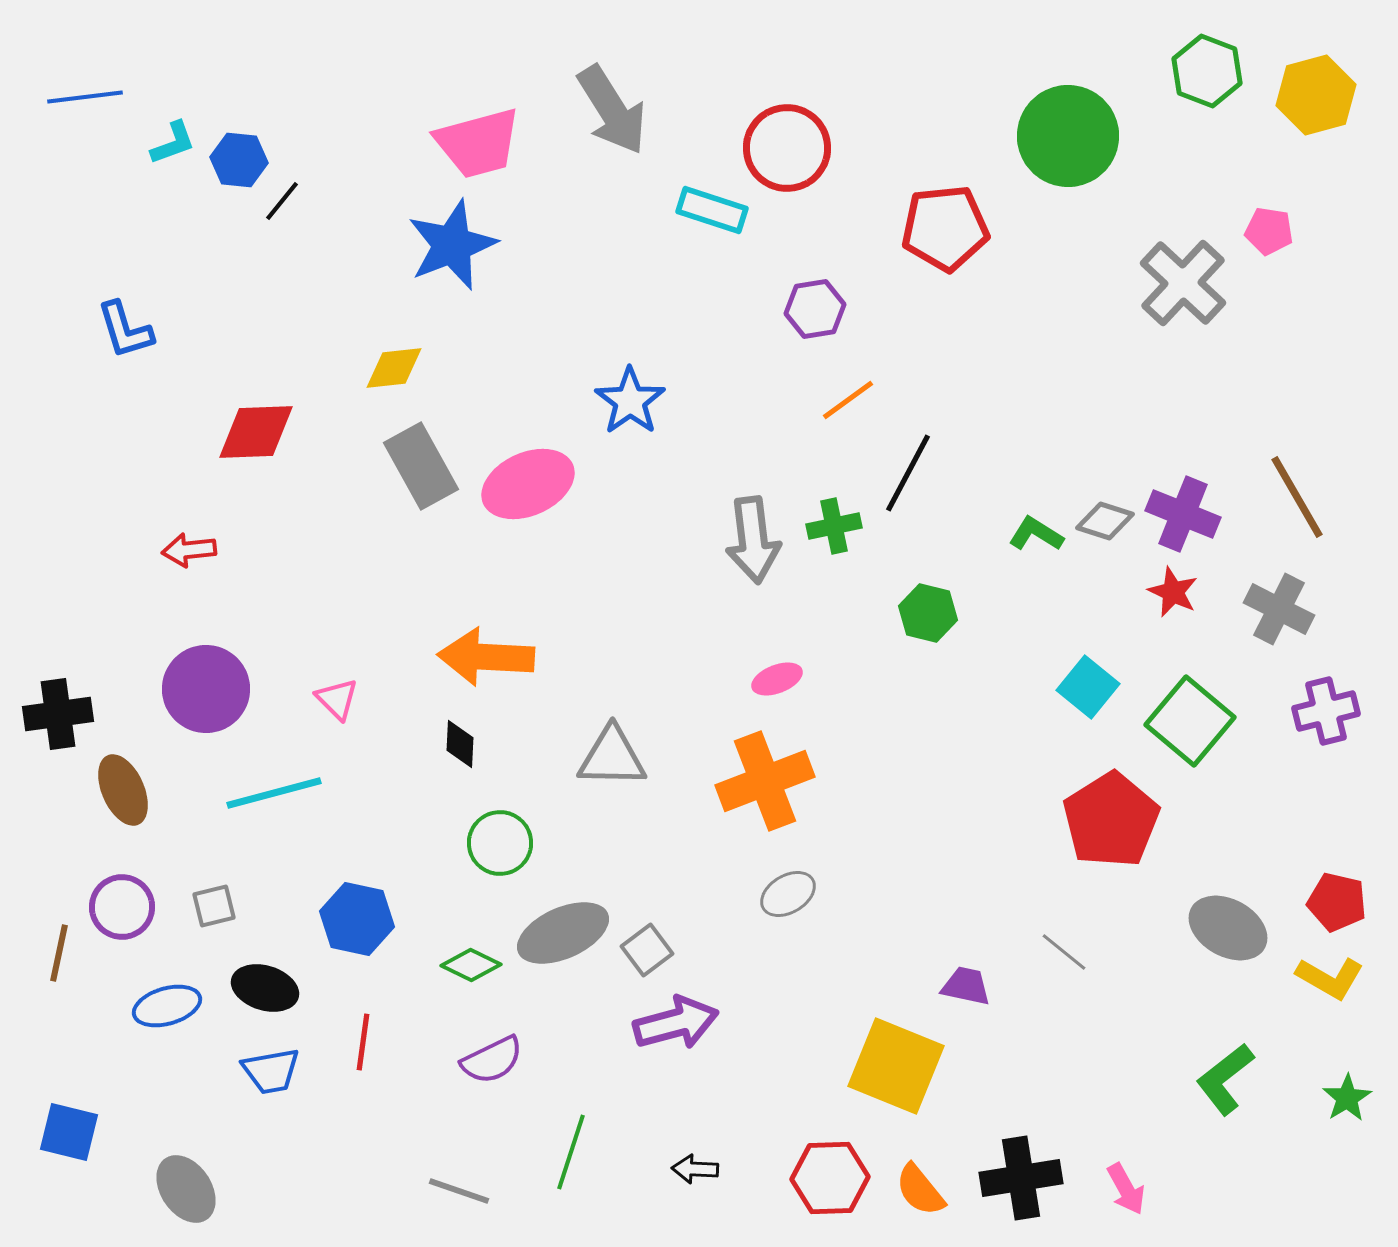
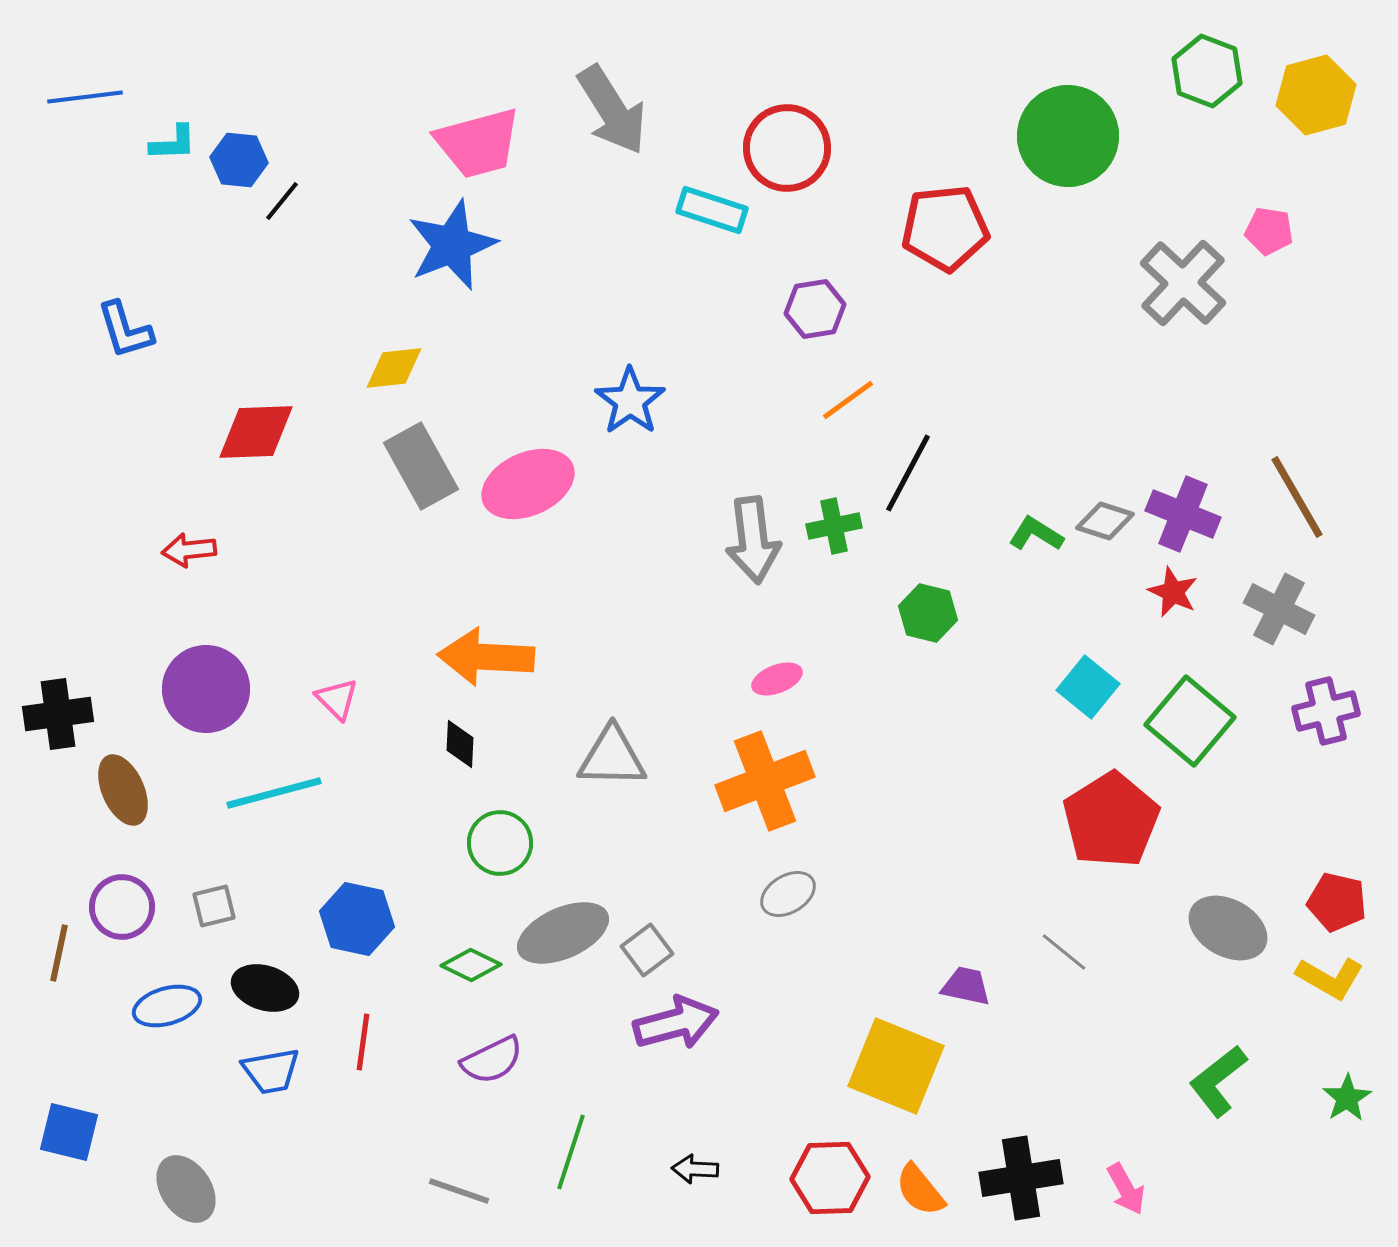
cyan L-shape at (173, 143): rotated 18 degrees clockwise
green L-shape at (1225, 1079): moved 7 px left, 2 px down
